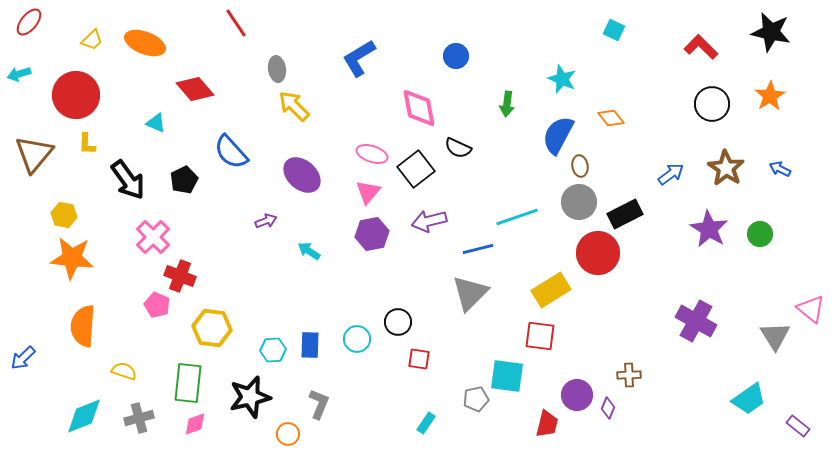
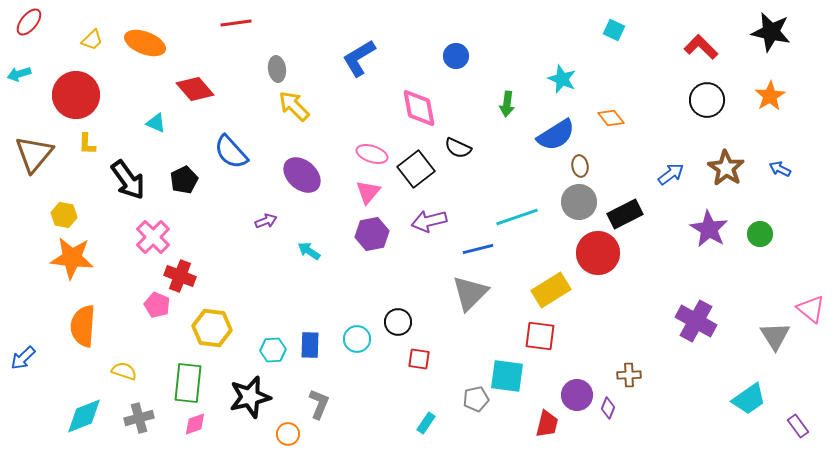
red line at (236, 23): rotated 64 degrees counterclockwise
black circle at (712, 104): moved 5 px left, 4 px up
blue semicircle at (558, 135): moved 2 px left; rotated 150 degrees counterclockwise
purple rectangle at (798, 426): rotated 15 degrees clockwise
